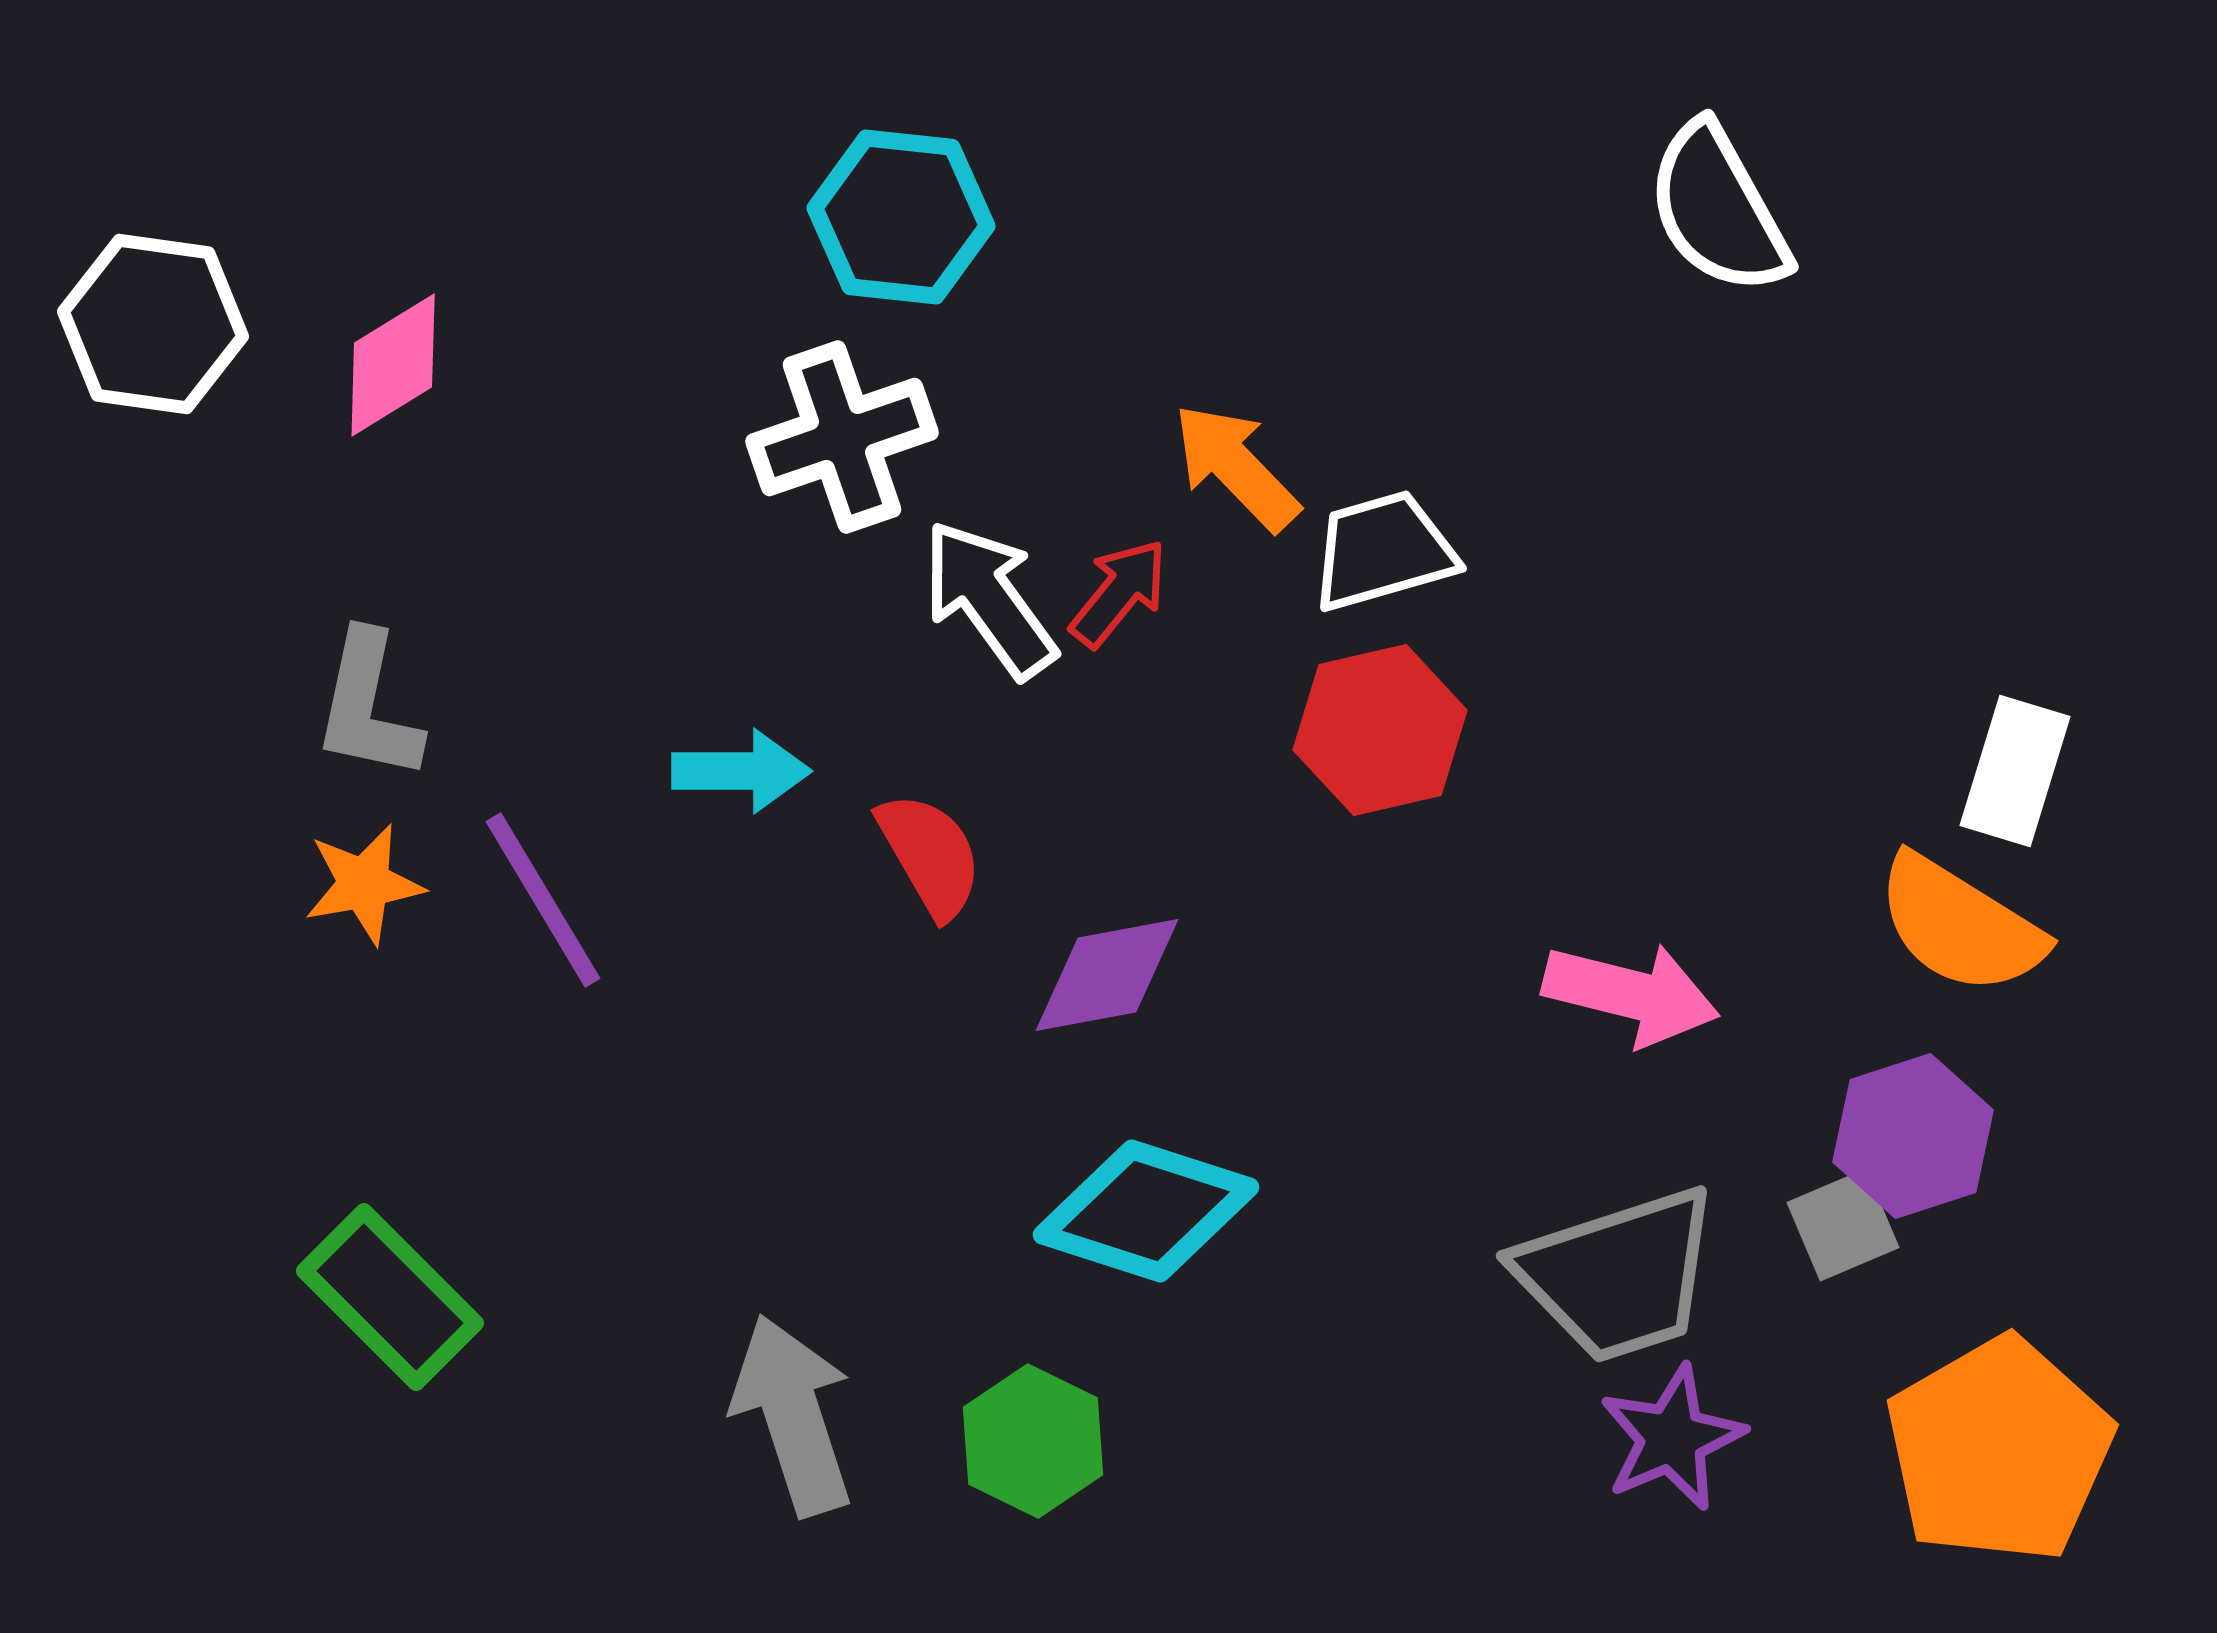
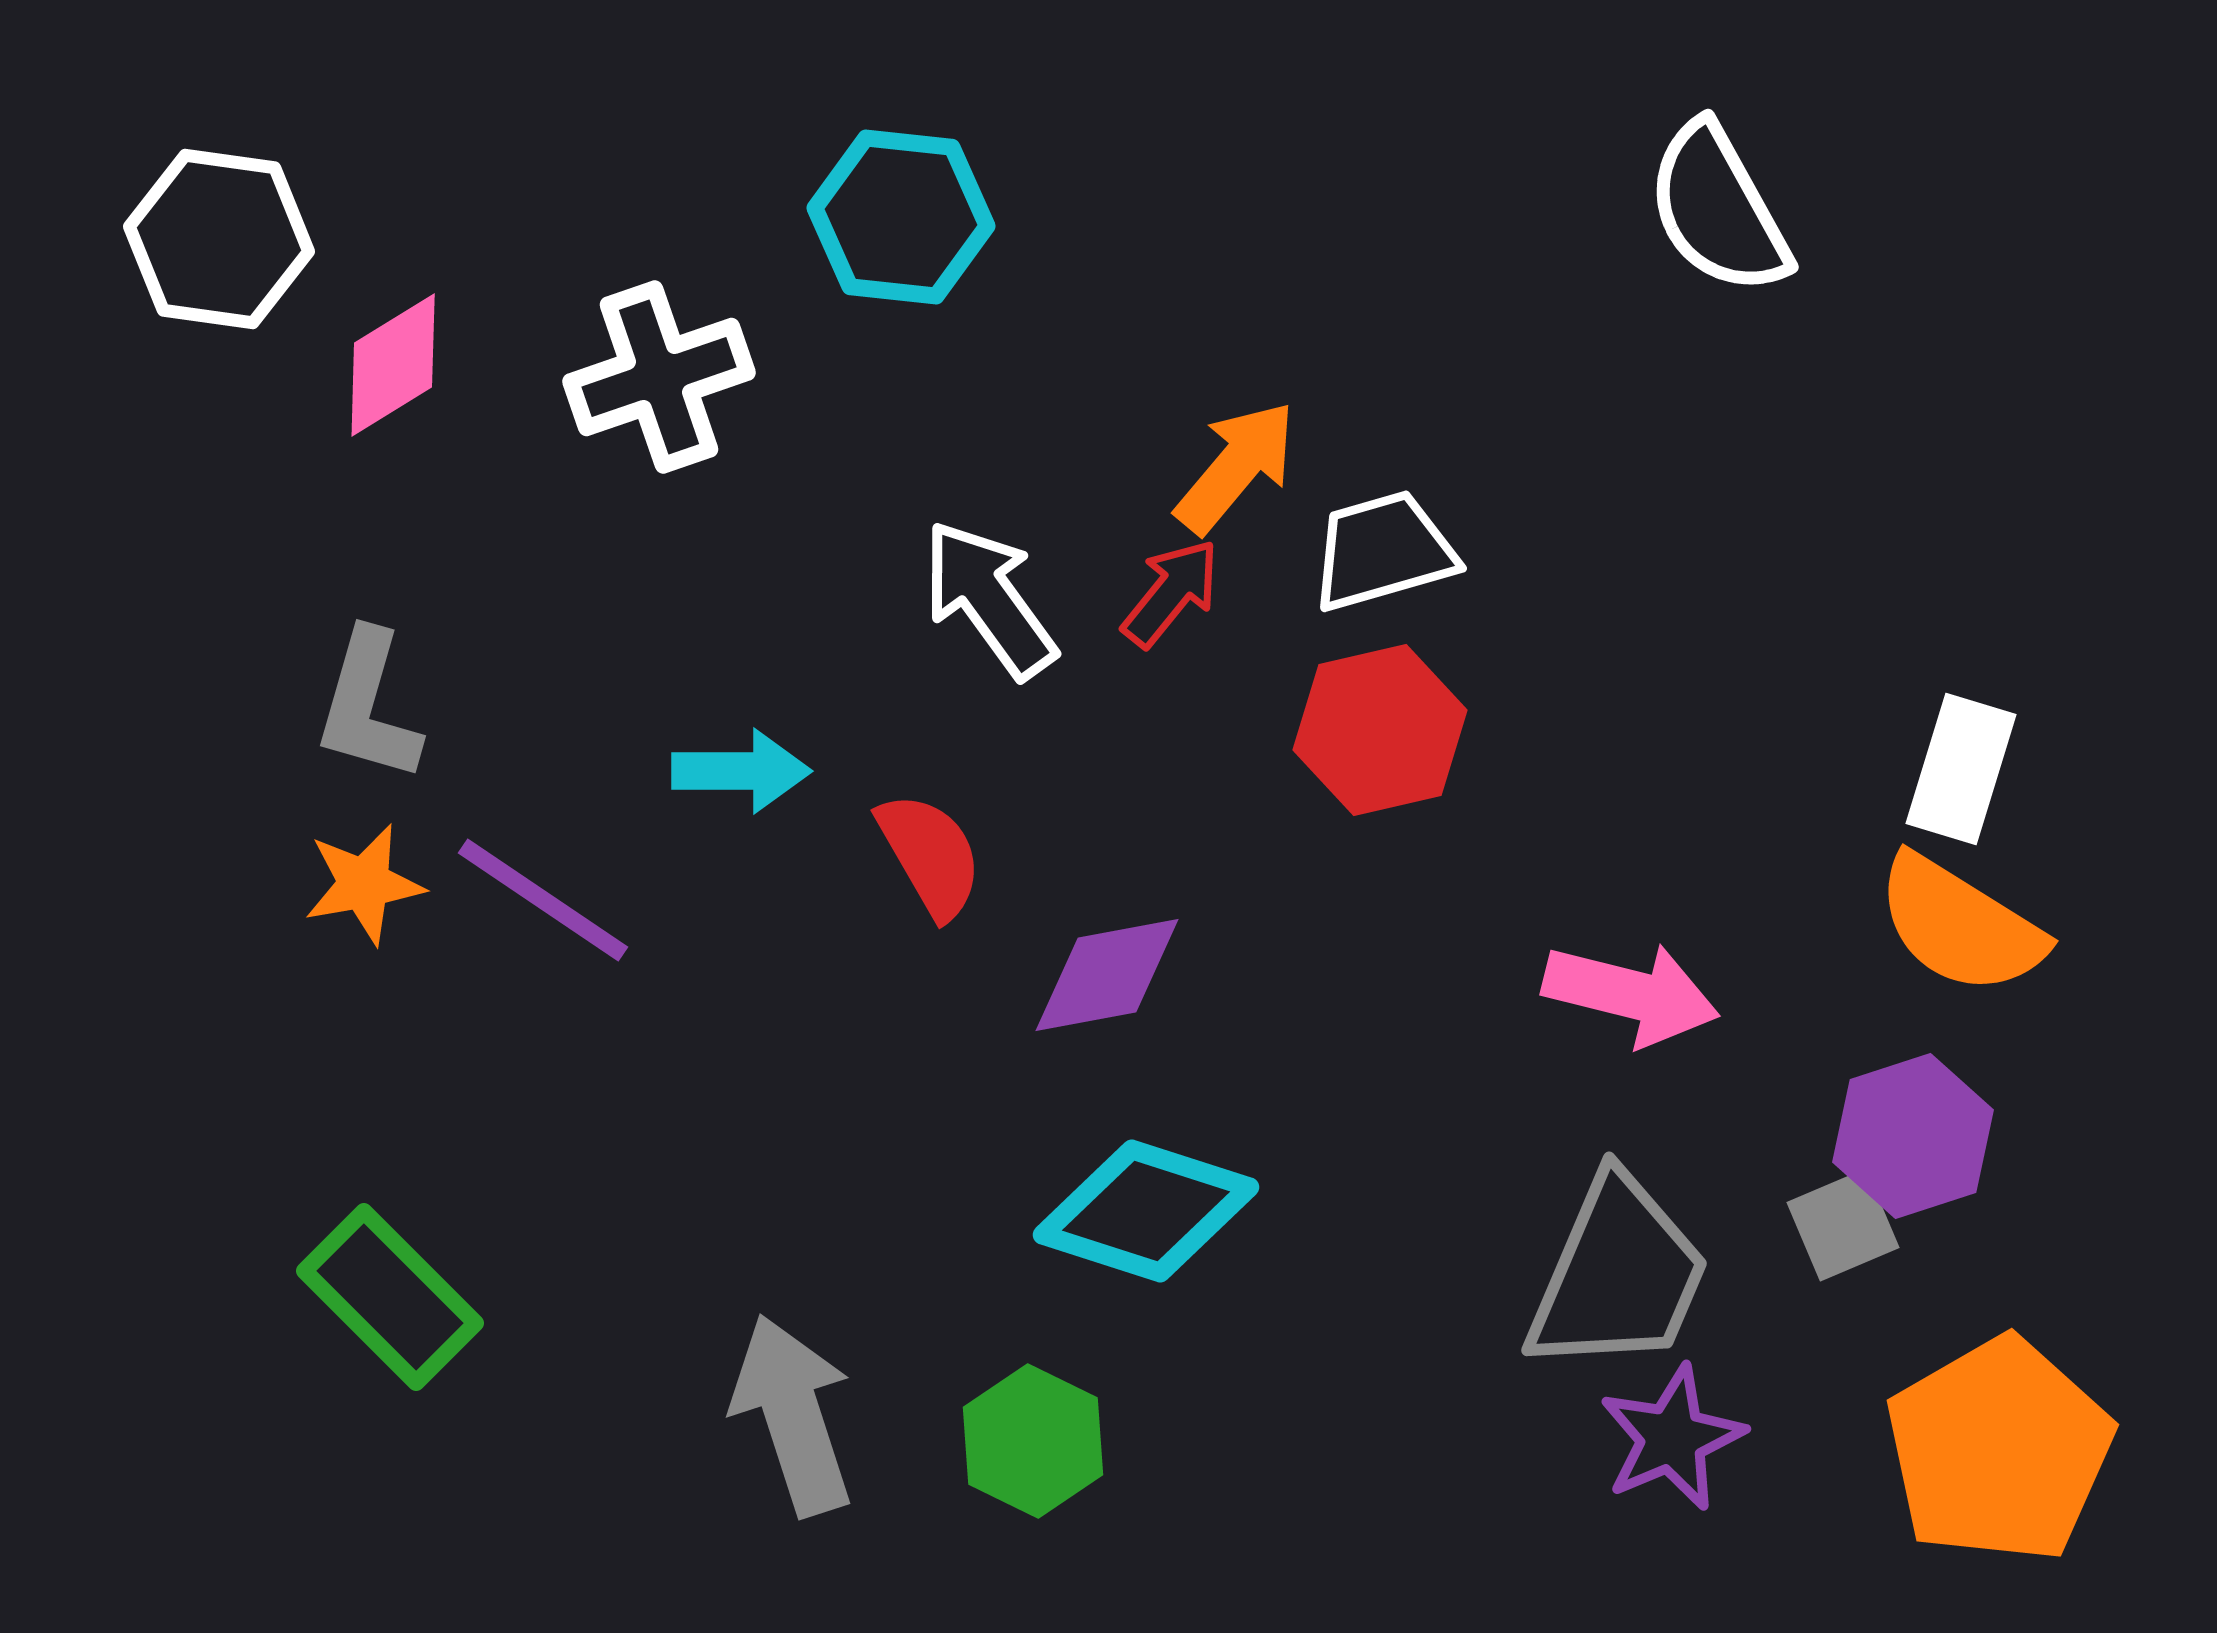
white hexagon: moved 66 px right, 85 px up
white cross: moved 183 px left, 60 px up
orange arrow: rotated 84 degrees clockwise
red arrow: moved 52 px right
gray L-shape: rotated 4 degrees clockwise
white rectangle: moved 54 px left, 2 px up
purple line: rotated 25 degrees counterclockwise
gray trapezoid: rotated 49 degrees counterclockwise
